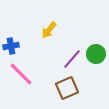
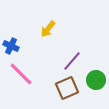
yellow arrow: moved 1 px left, 1 px up
blue cross: rotated 35 degrees clockwise
green circle: moved 26 px down
purple line: moved 2 px down
